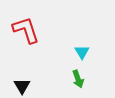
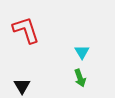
green arrow: moved 2 px right, 1 px up
